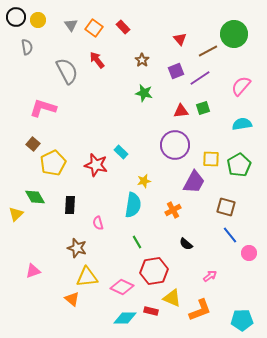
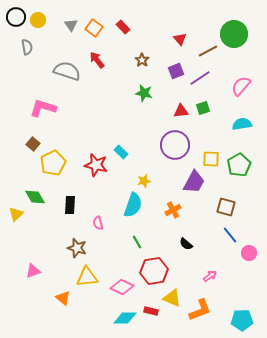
gray semicircle at (67, 71): rotated 44 degrees counterclockwise
cyan semicircle at (133, 205): rotated 10 degrees clockwise
orange triangle at (72, 299): moved 9 px left, 1 px up
